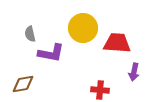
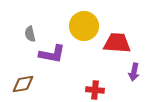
yellow circle: moved 1 px right, 2 px up
purple L-shape: moved 1 px right, 1 px down
red cross: moved 5 px left
